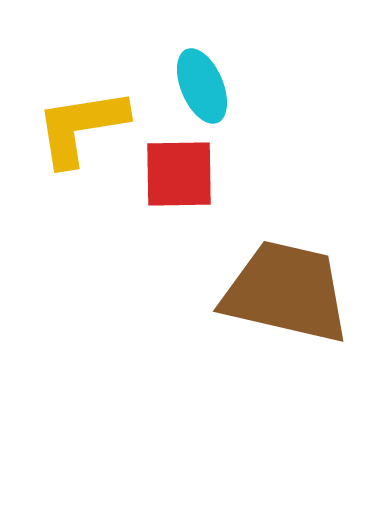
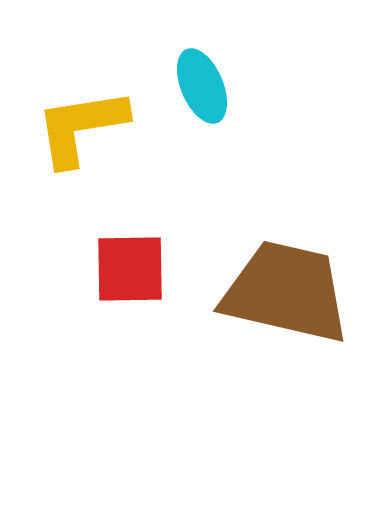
red square: moved 49 px left, 95 px down
